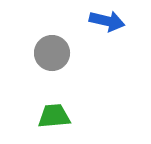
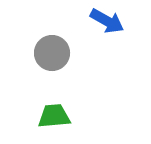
blue arrow: rotated 16 degrees clockwise
